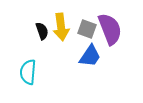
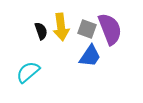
black semicircle: moved 1 px left
cyan semicircle: rotated 45 degrees clockwise
